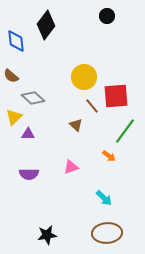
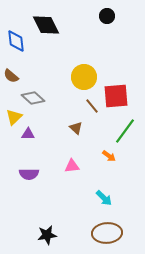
black diamond: rotated 64 degrees counterclockwise
brown triangle: moved 3 px down
pink triangle: moved 1 px right, 1 px up; rotated 14 degrees clockwise
